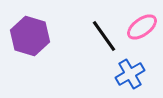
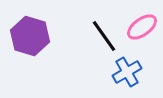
blue cross: moved 3 px left, 2 px up
